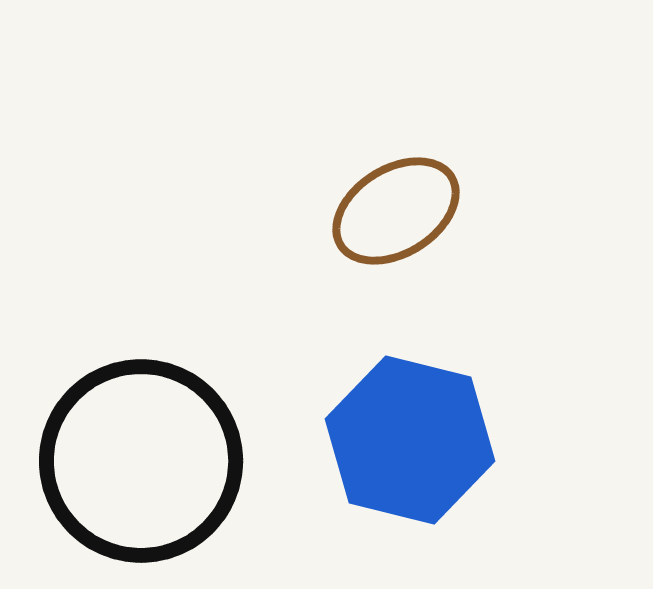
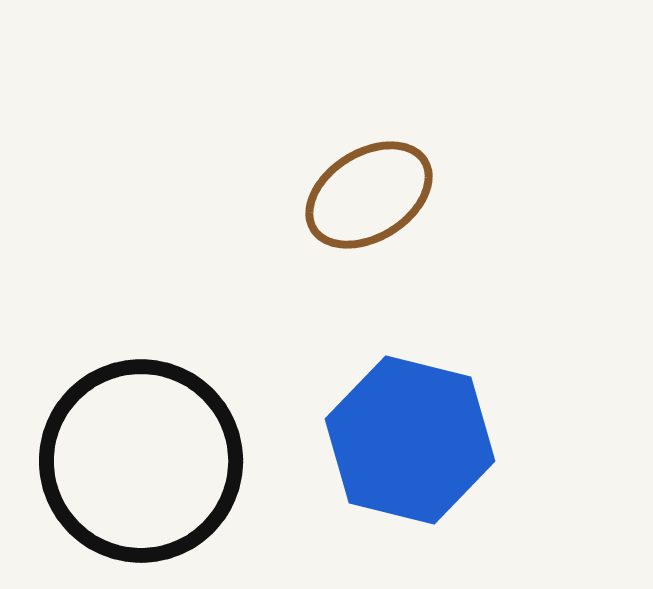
brown ellipse: moved 27 px left, 16 px up
